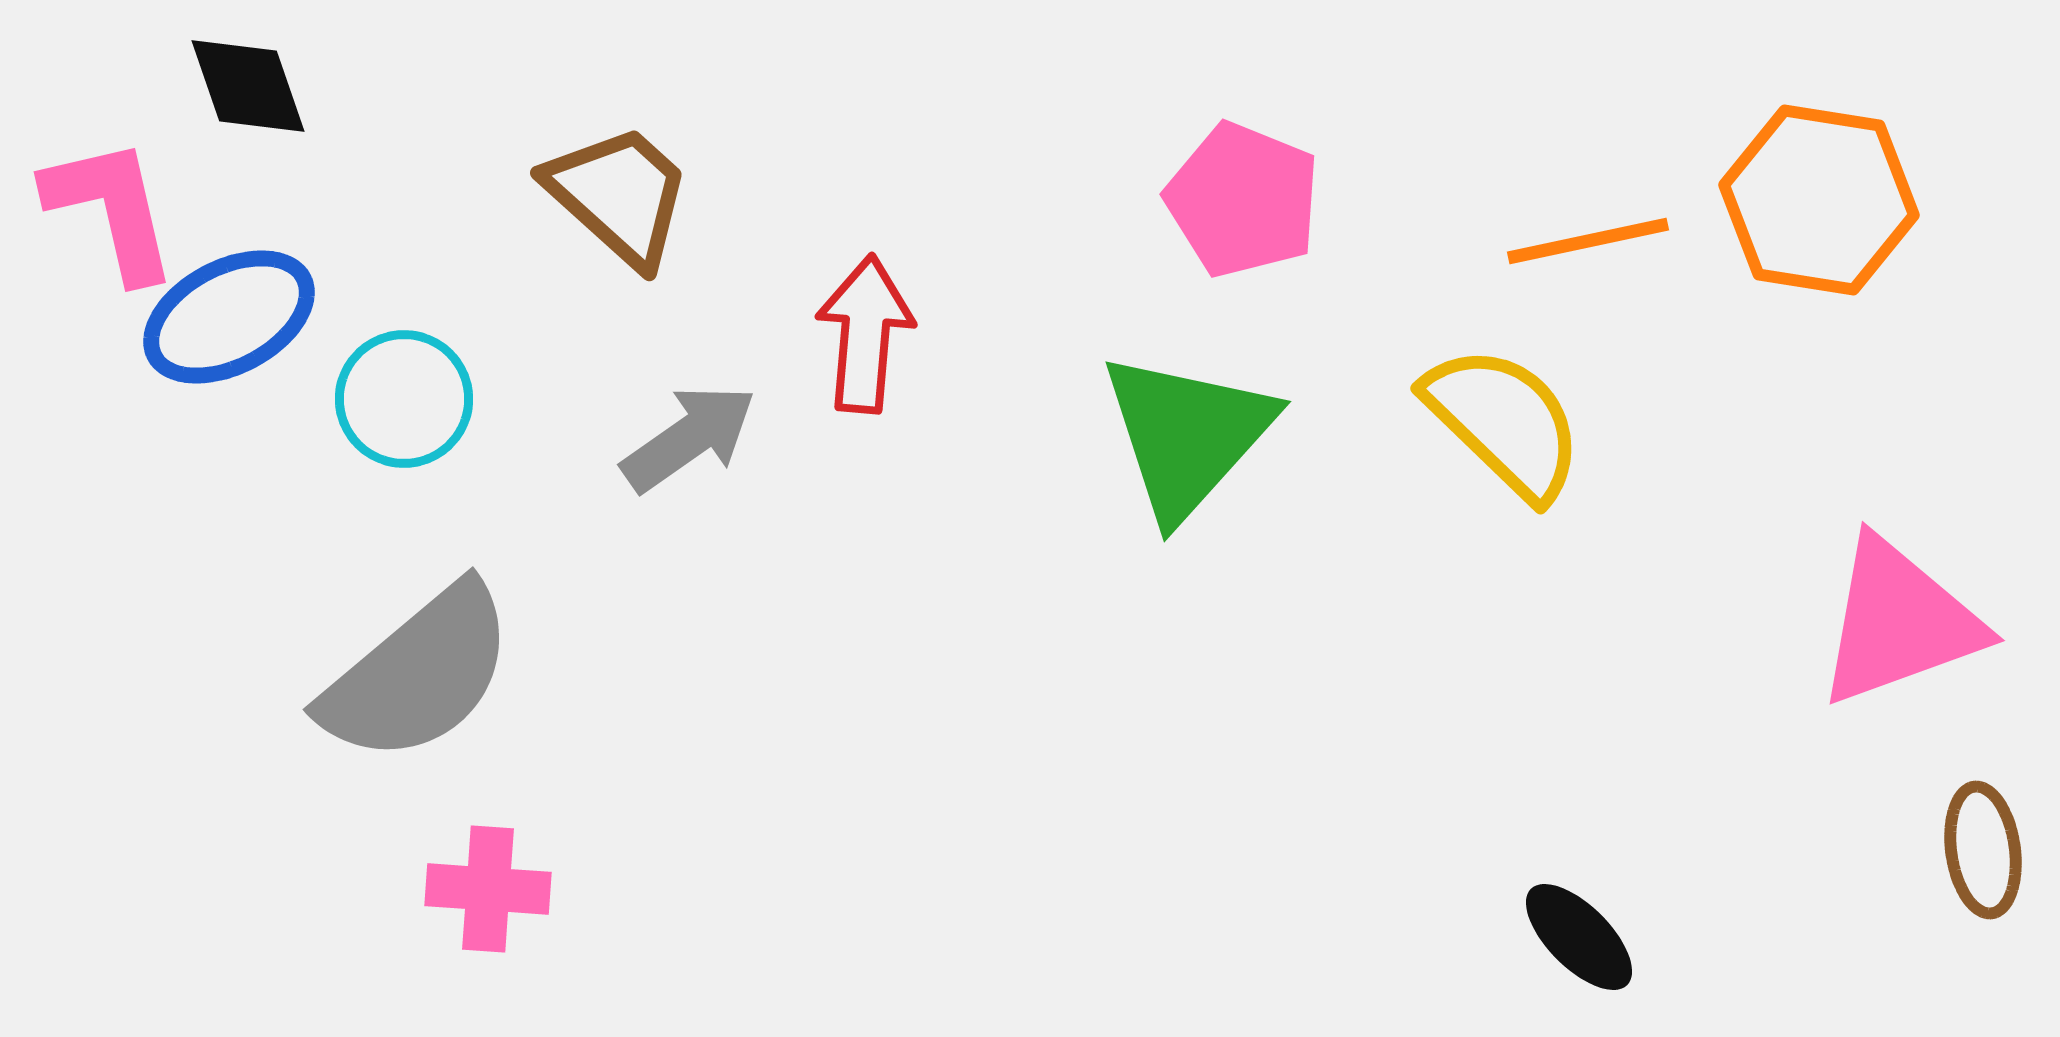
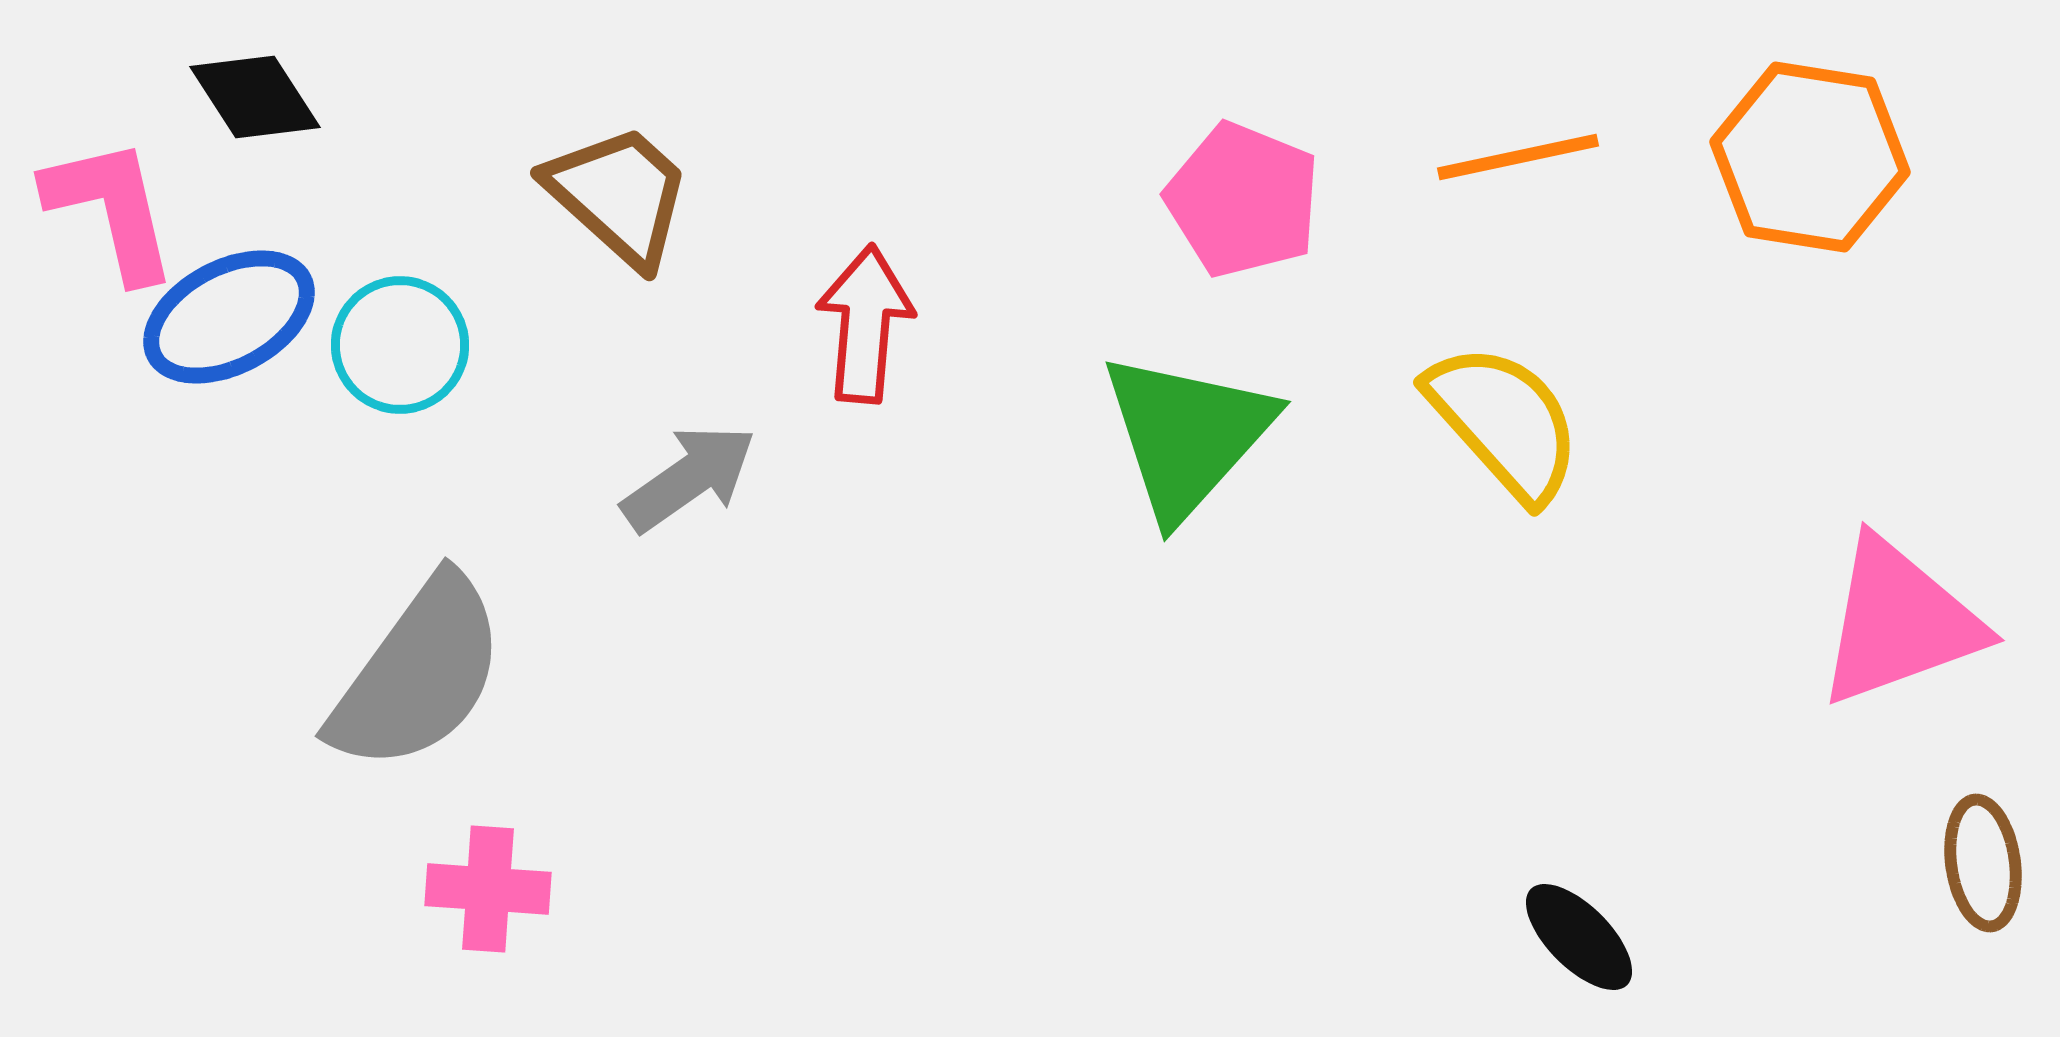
black diamond: moved 7 px right, 11 px down; rotated 14 degrees counterclockwise
orange hexagon: moved 9 px left, 43 px up
orange line: moved 70 px left, 84 px up
red arrow: moved 10 px up
cyan circle: moved 4 px left, 54 px up
yellow semicircle: rotated 4 degrees clockwise
gray arrow: moved 40 px down
gray semicircle: rotated 14 degrees counterclockwise
brown ellipse: moved 13 px down
